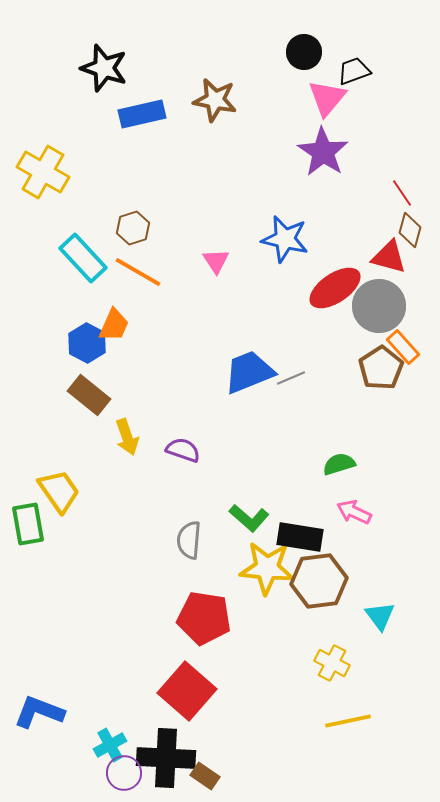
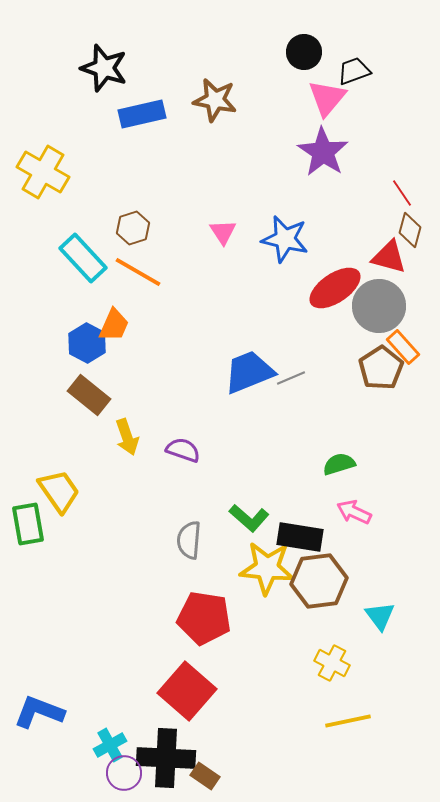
pink triangle at (216, 261): moved 7 px right, 29 px up
